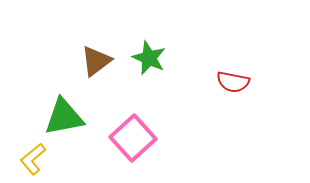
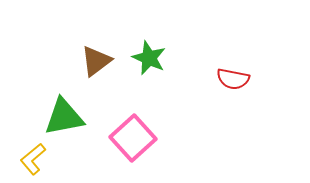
red semicircle: moved 3 px up
